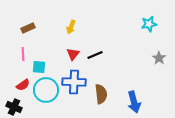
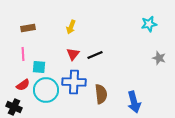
brown rectangle: rotated 16 degrees clockwise
gray star: rotated 16 degrees counterclockwise
